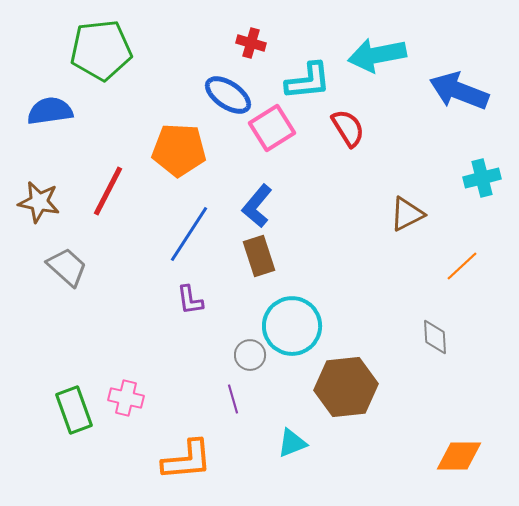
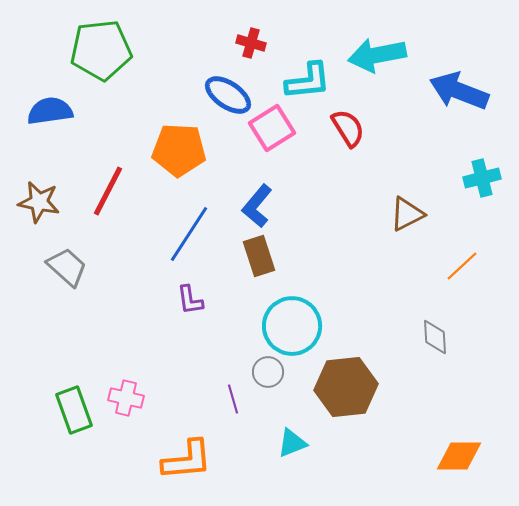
gray circle: moved 18 px right, 17 px down
